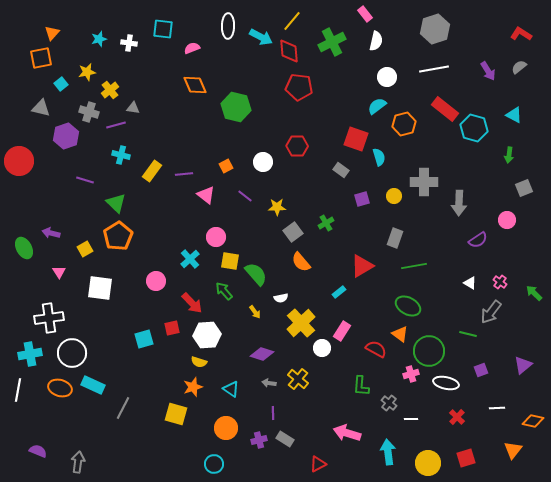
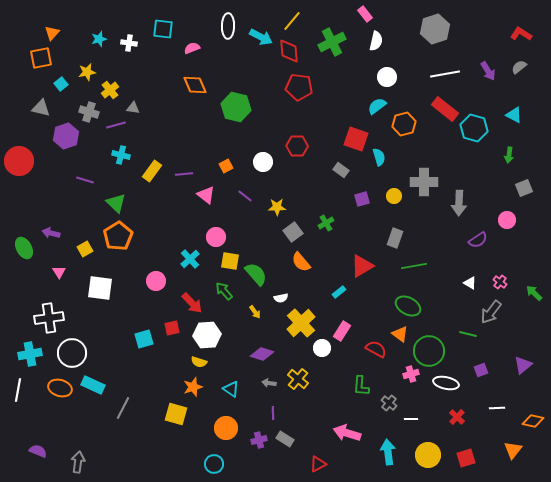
white line at (434, 69): moved 11 px right, 5 px down
yellow circle at (428, 463): moved 8 px up
